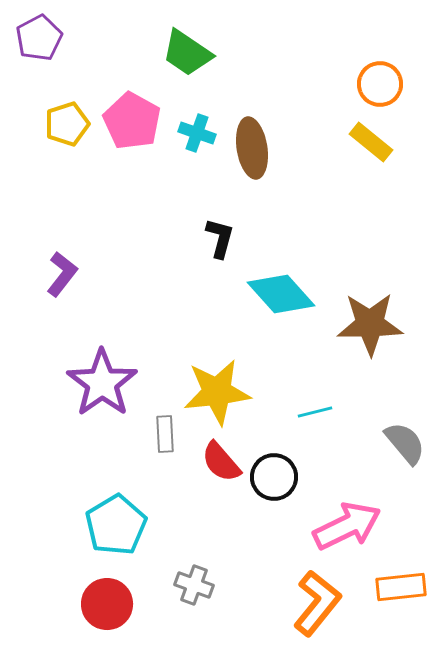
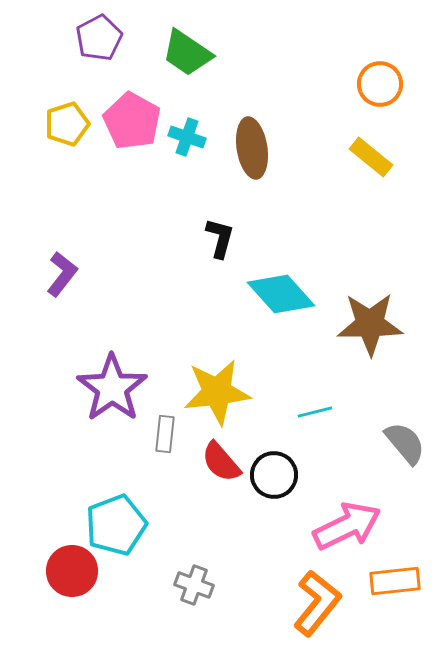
purple pentagon: moved 60 px right
cyan cross: moved 10 px left, 4 px down
yellow rectangle: moved 15 px down
purple star: moved 10 px right, 5 px down
gray rectangle: rotated 9 degrees clockwise
black circle: moved 2 px up
cyan pentagon: rotated 10 degrees clockwise
orange rectangle: moved 6 px left, 6 px up
red circle: moved 35 px left, 33 px up
